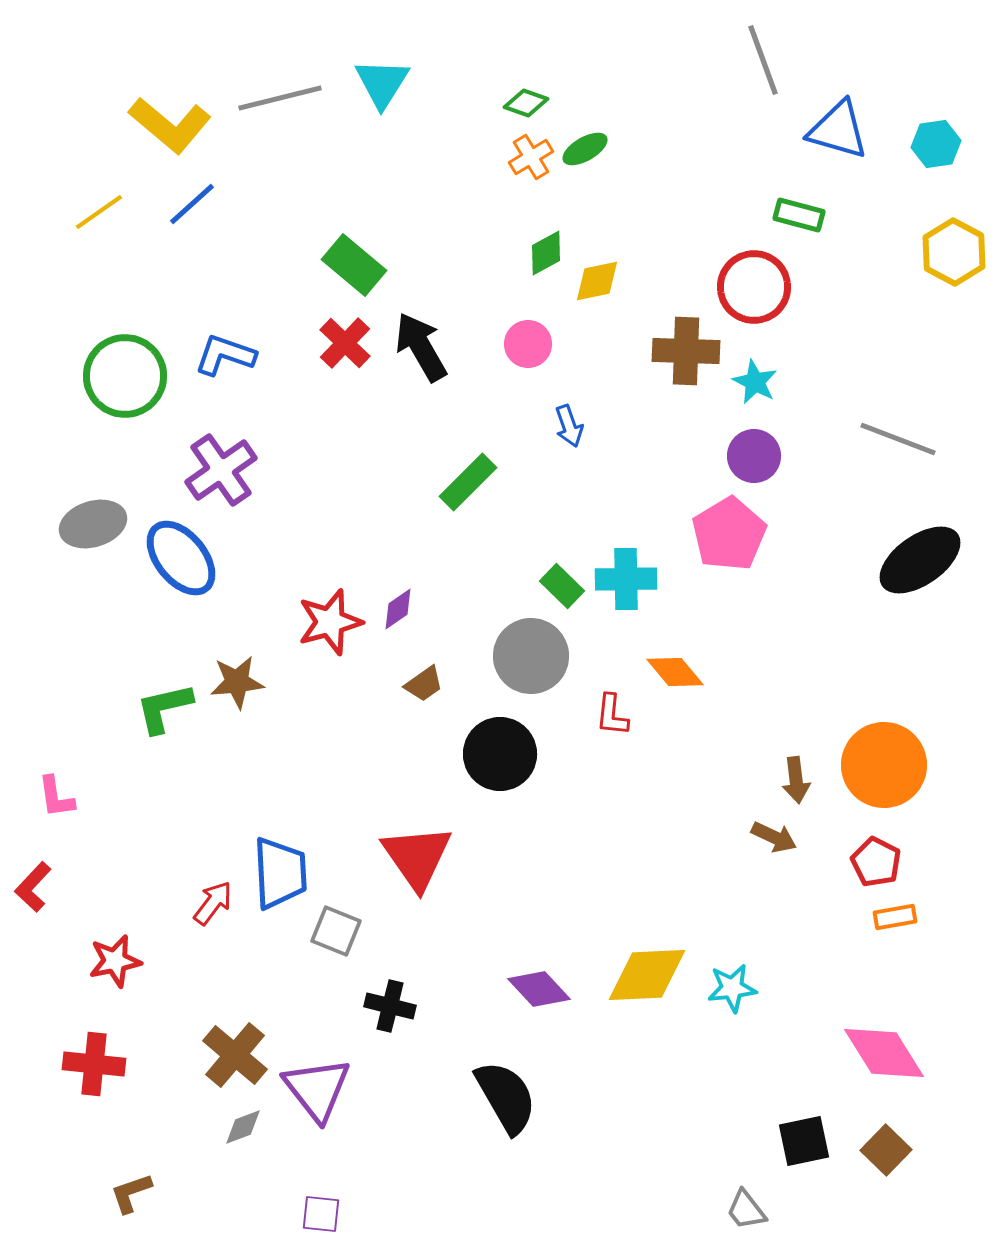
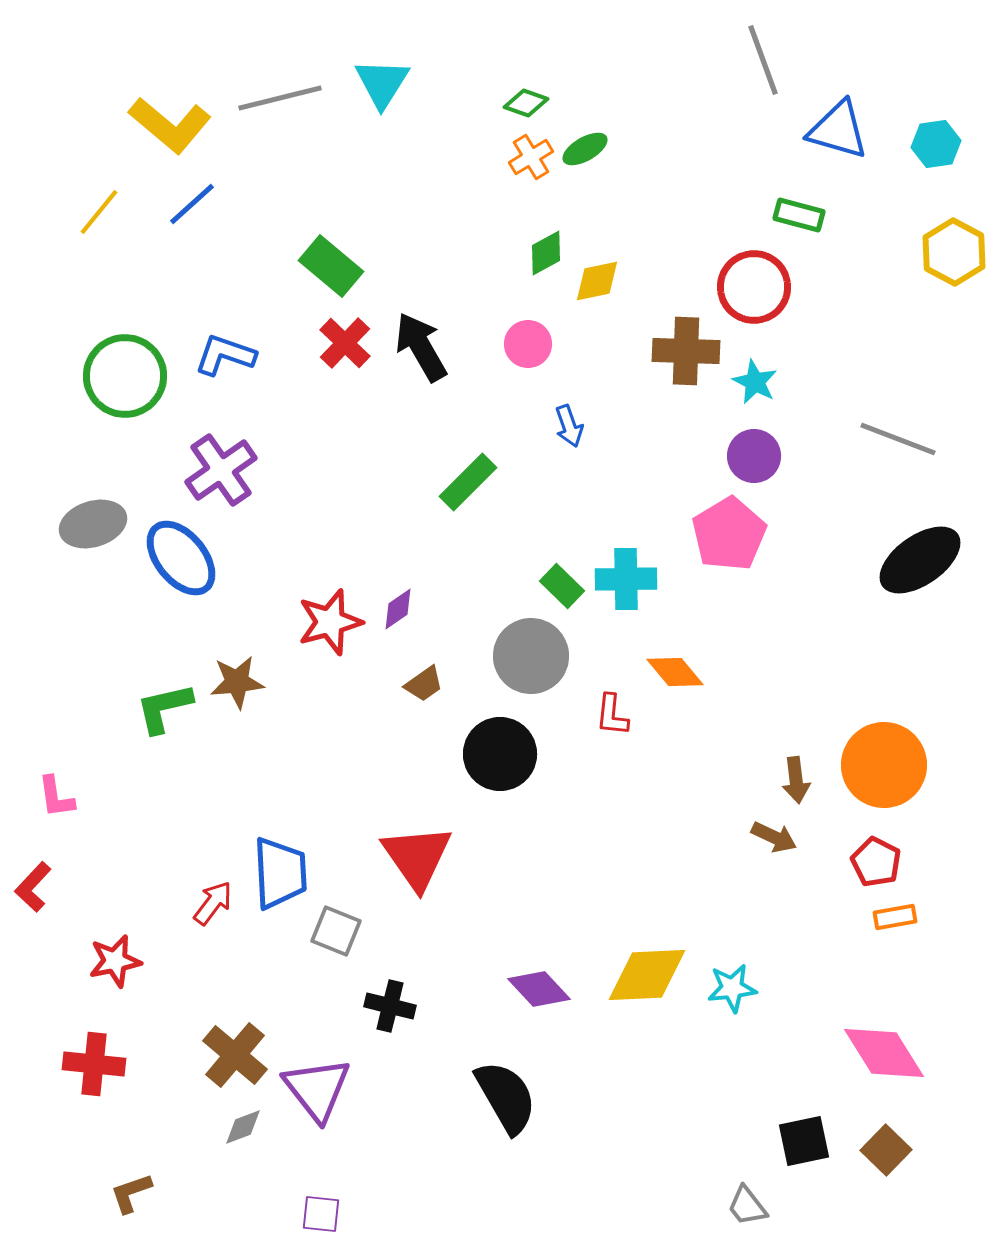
yellow line at (99, 212): rotated 16 degrees counterclockwise
green rectangle at (354, 265): moved 23 px left, 1 px down
gray trapezoid at (746, 1210): moved 1 px right, 4 px up
